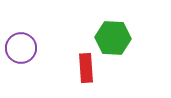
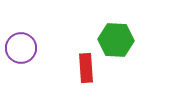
green hexagon: moved 3 px right, 2 px down
